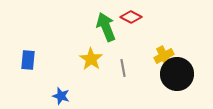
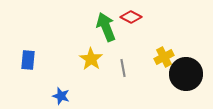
yellow cross: moved 1 px down
black circle: moved 9 px right
